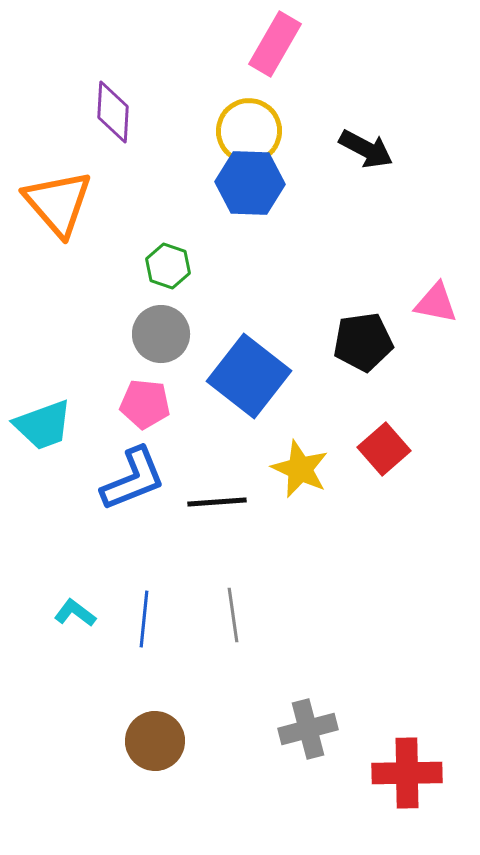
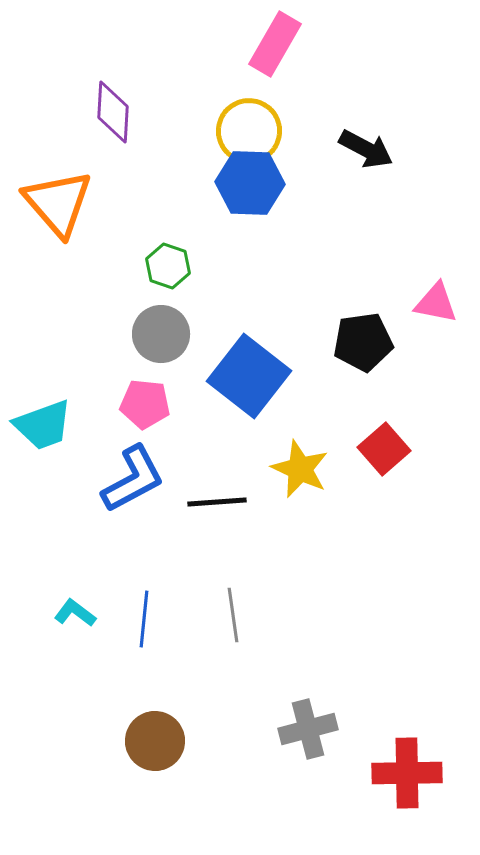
blue L-shape: rotated 6 degrees counterclockwise
